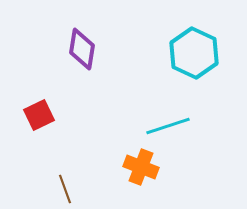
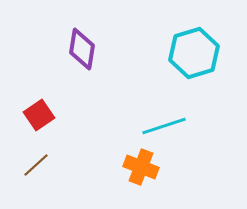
cyan hexagon: rotated 18 degrees clockwise
red square: rotated 8 degrees counterclockwise
cyan line: moved 4 px left
brown line: moved 29 px left, 24 px up; rotated 68 degrees clockwise
